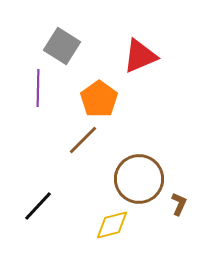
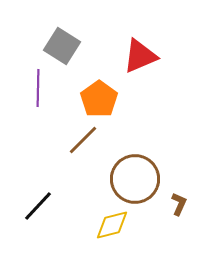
brown circle: moved 4 px left
